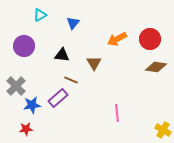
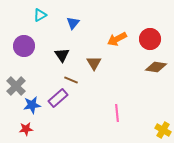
black triangle: rotated 49 degrees clockwise
